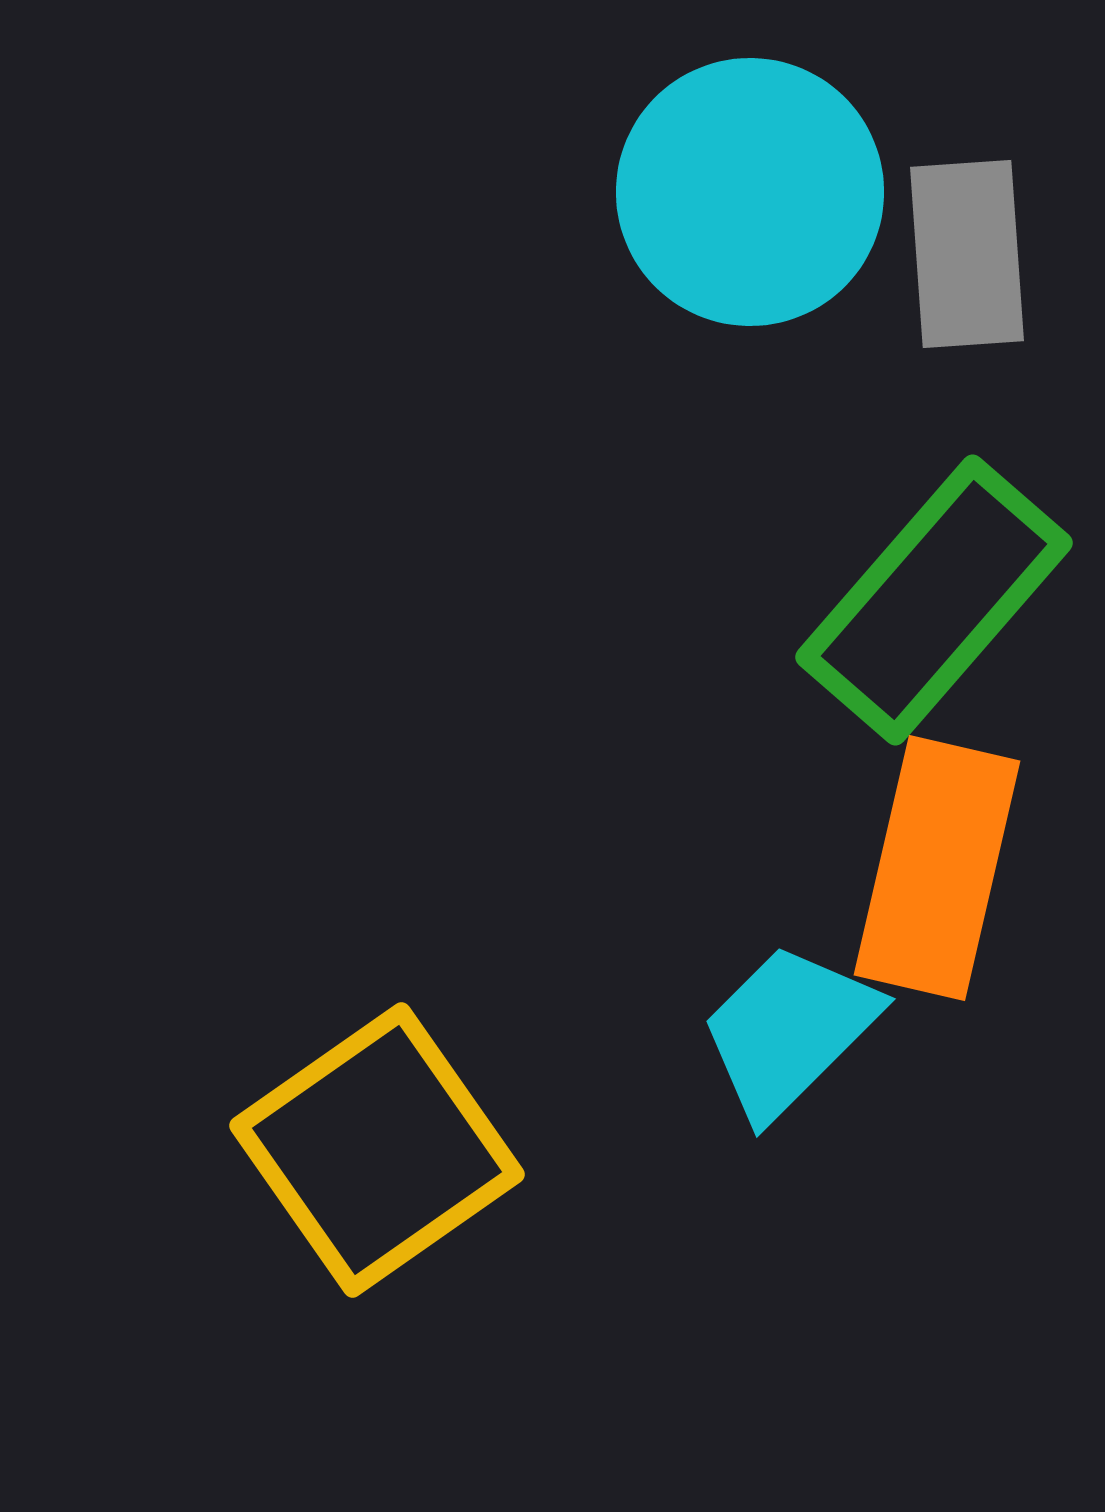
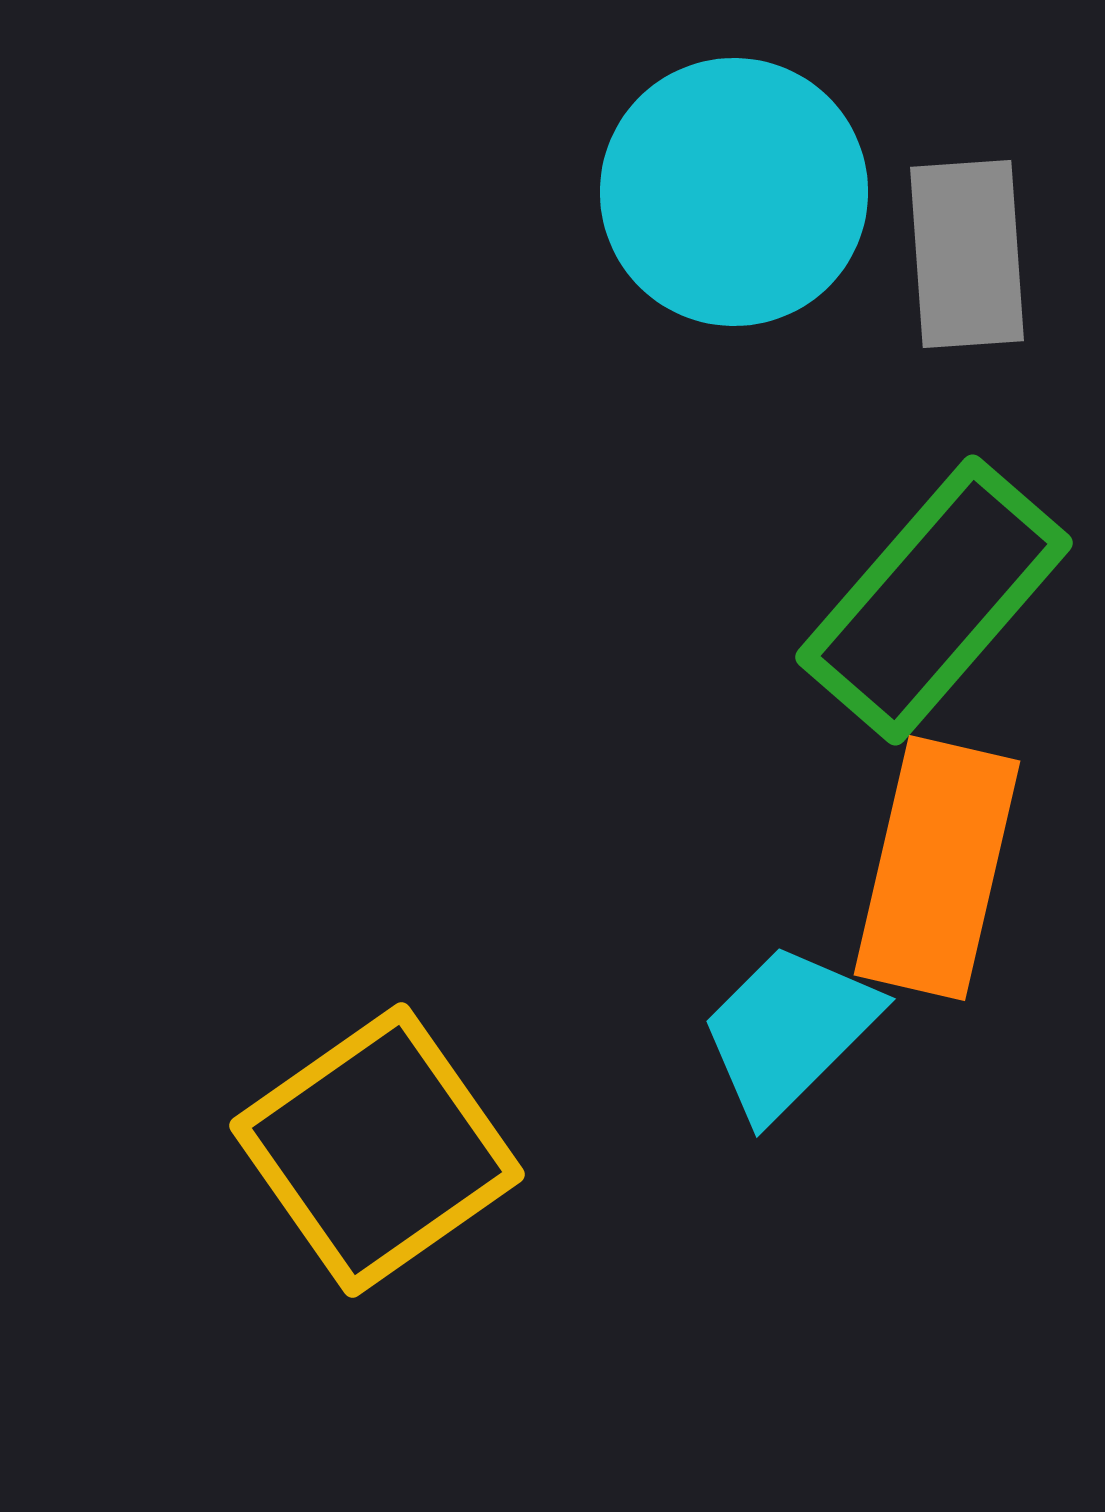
cyan circle: moved 16 px left
